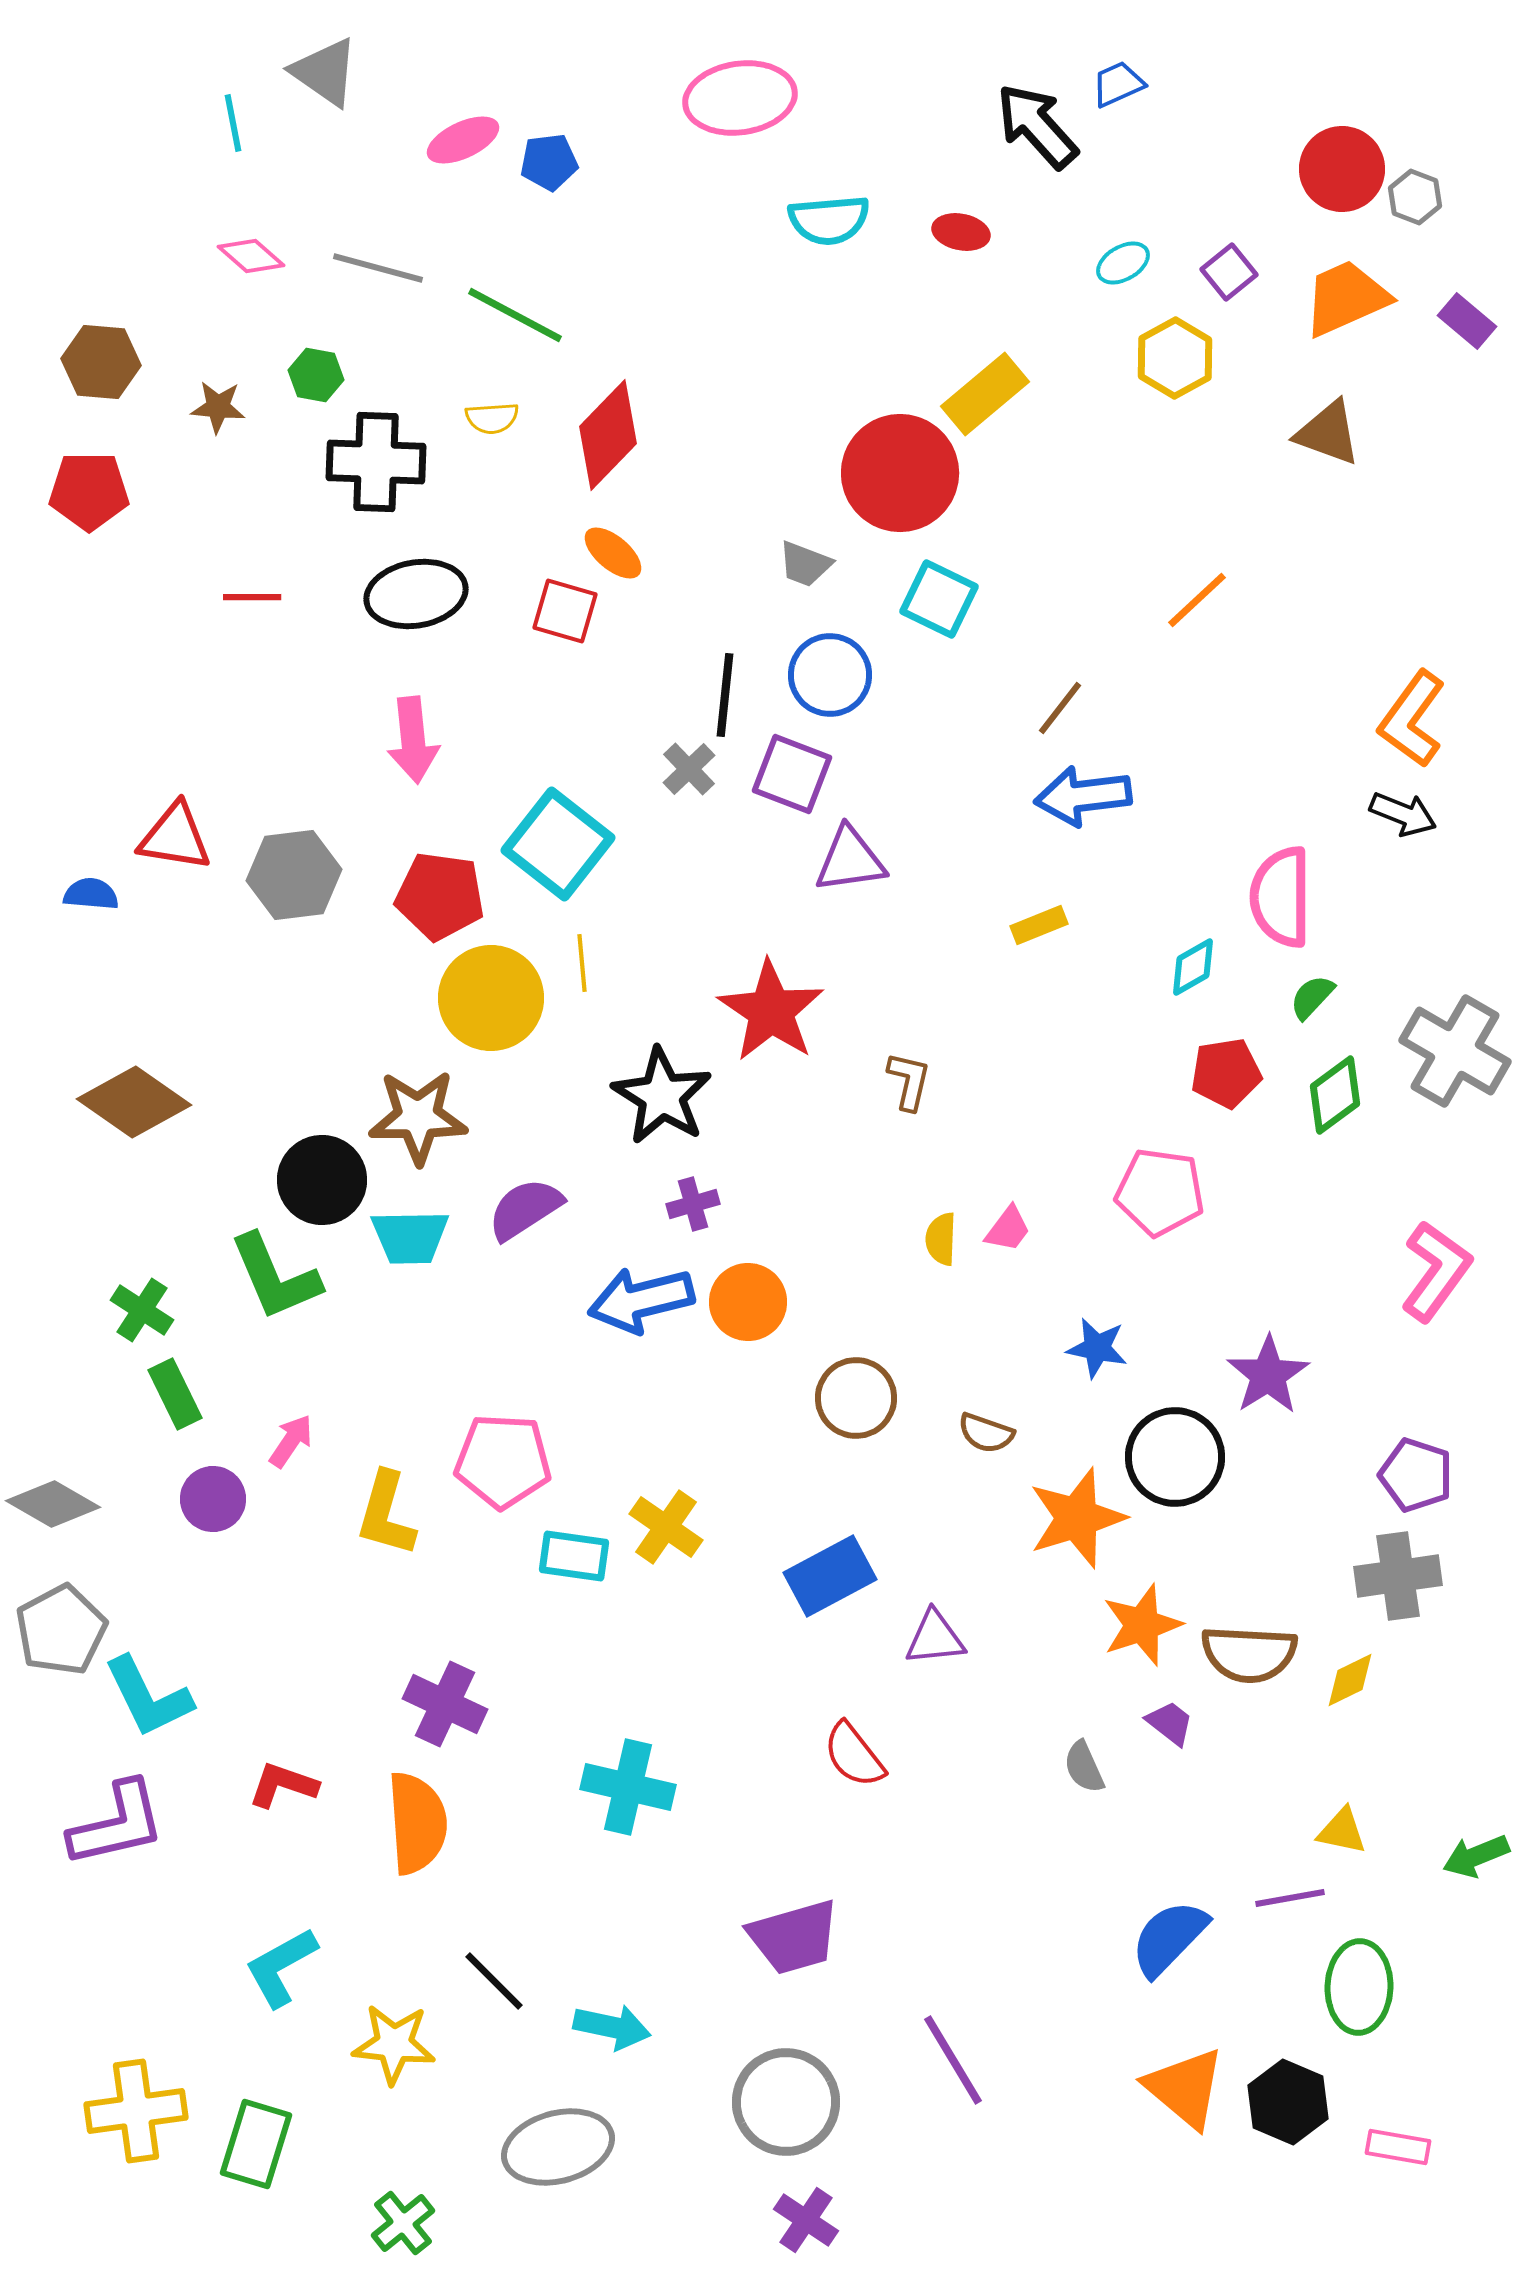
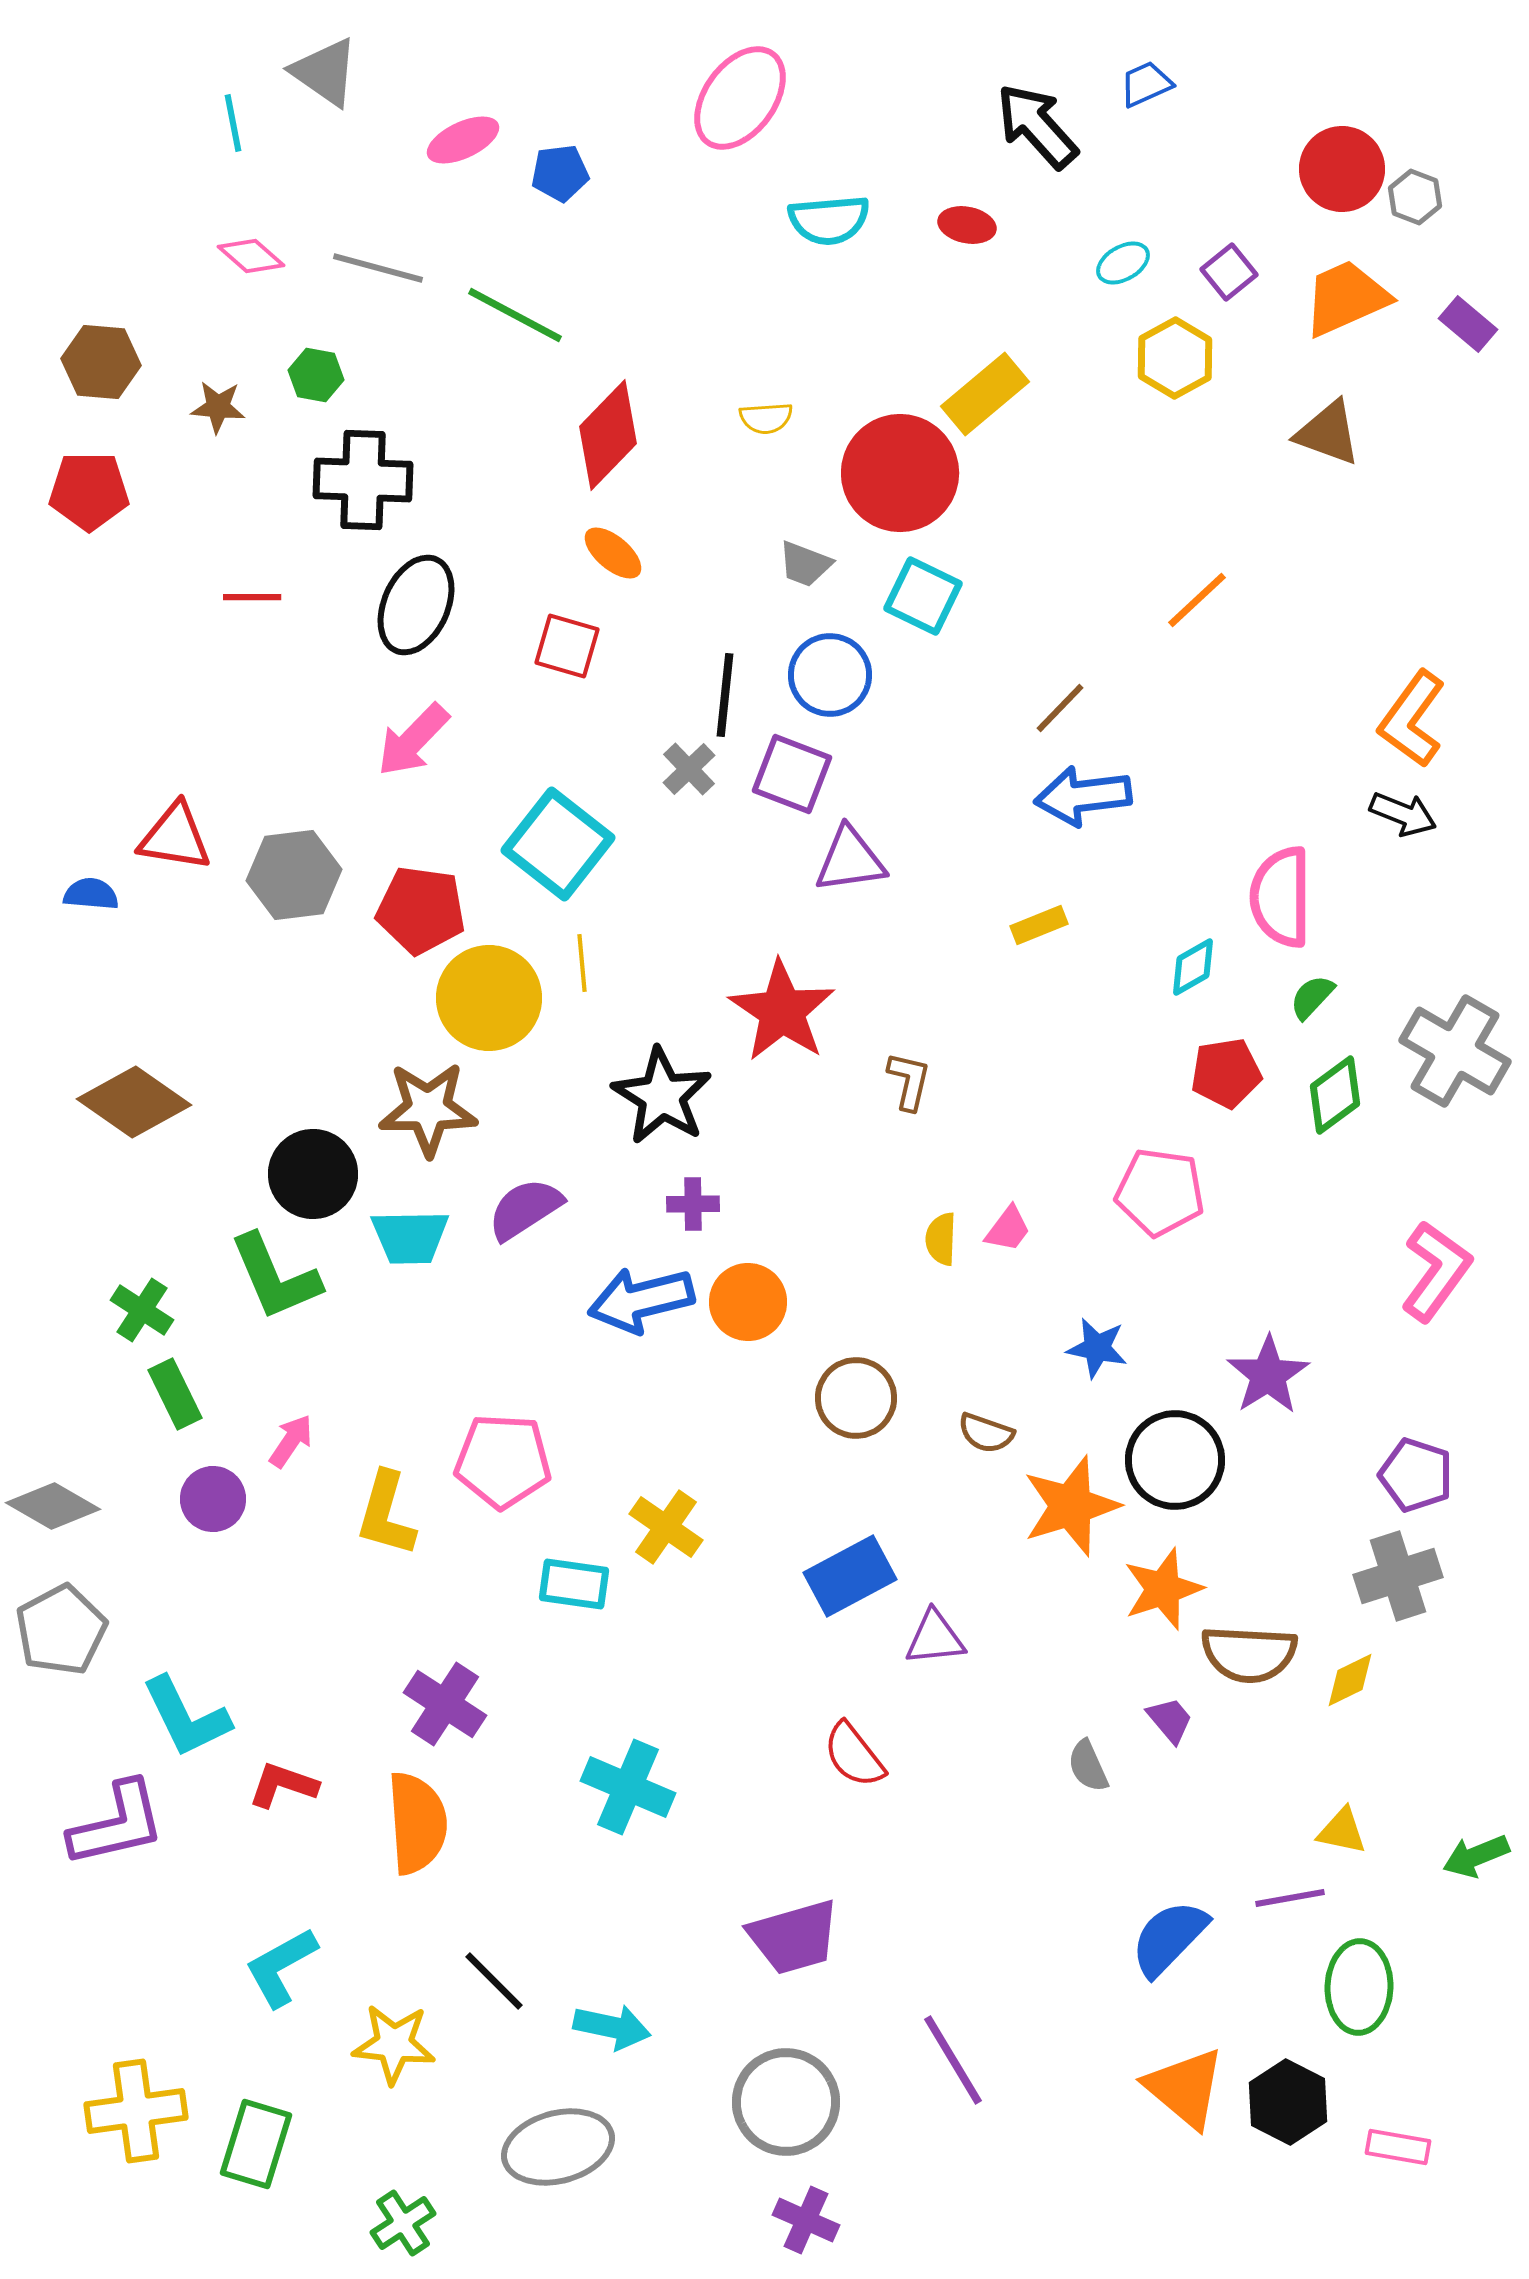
blue trapezoid at (1118, 84): moved 28 px right
pink ellipse at (740, 98): rotated 46 degrees counterclockwise
blue pentagon at (549, 162): moved 11 px right, 11 px down
red ellipse at (961, 232): moved 6 px right, 7 px up
purple rectangle at (1467, 321): moved 1 px right, 3 px down
yellow semicircle at (492, 418): moved 274 px right
black cross at (376, 462): moved 13 px left, 18 px down
black ellipse at (416, 594): moved 11 px down; rotated 56 degrees counterclockwise
cyan square at (939, 599): moved 16 px left, 3 px up
red square at (565, 611): moved 2 px right, 35 px down
brown line at (1060, 708): rotated 6 degrees clockwise
pink arrow at (413, 740): rotated 50 degrees clockwise
red pentagon at (440, 896): moved 19 px left, 14 px down
yellow circle at (491, 998): moved 2 px left
red star at (771, 1011): moved 11 px right
brown star at (418, 1117): moved 10 px right, 8 px up
black circle at (322, 1180): moved 9 px left, 6 px up
purple cross at (693, 1204): rotated 15 degrees clockwise
black circle at (1175, 1457): moved 3 px down
gray diamond at (53, 1504): moved 2 px down
orange star at (1077, 1518): moved 6 px left, 12 px up
cyan rectangle at (574, 1556): moved 28 px down
blue rectangle at (830, 1576): moved 20 px right
gray cross at (1398, 1576): rotated 10 degrees counterclockwise
orange star at (1142, 1625): moved 21 px right, 36 px up
cyan L-shape at (148, 1697): moved 38 px right, 20 px down
purple cross at (445, 1704): rotated 8 degrees clockwise
purple trapezoid at (1170, 1723): moved 3 px up; rotated 12 degrees clockwise
gray semicircle at (1084, 1767): moved 4 px right, 1 px up
cyan cross at (628, 1787): rotated 10 degrees clockwise
black hexagon at (1288, 2102): rotated 4 degrees clockwise
purple cross at (806, 2220): rotated 10 degrees counterclockwise
green cross at (403, 2223): rotated 6 degrees clockwise
